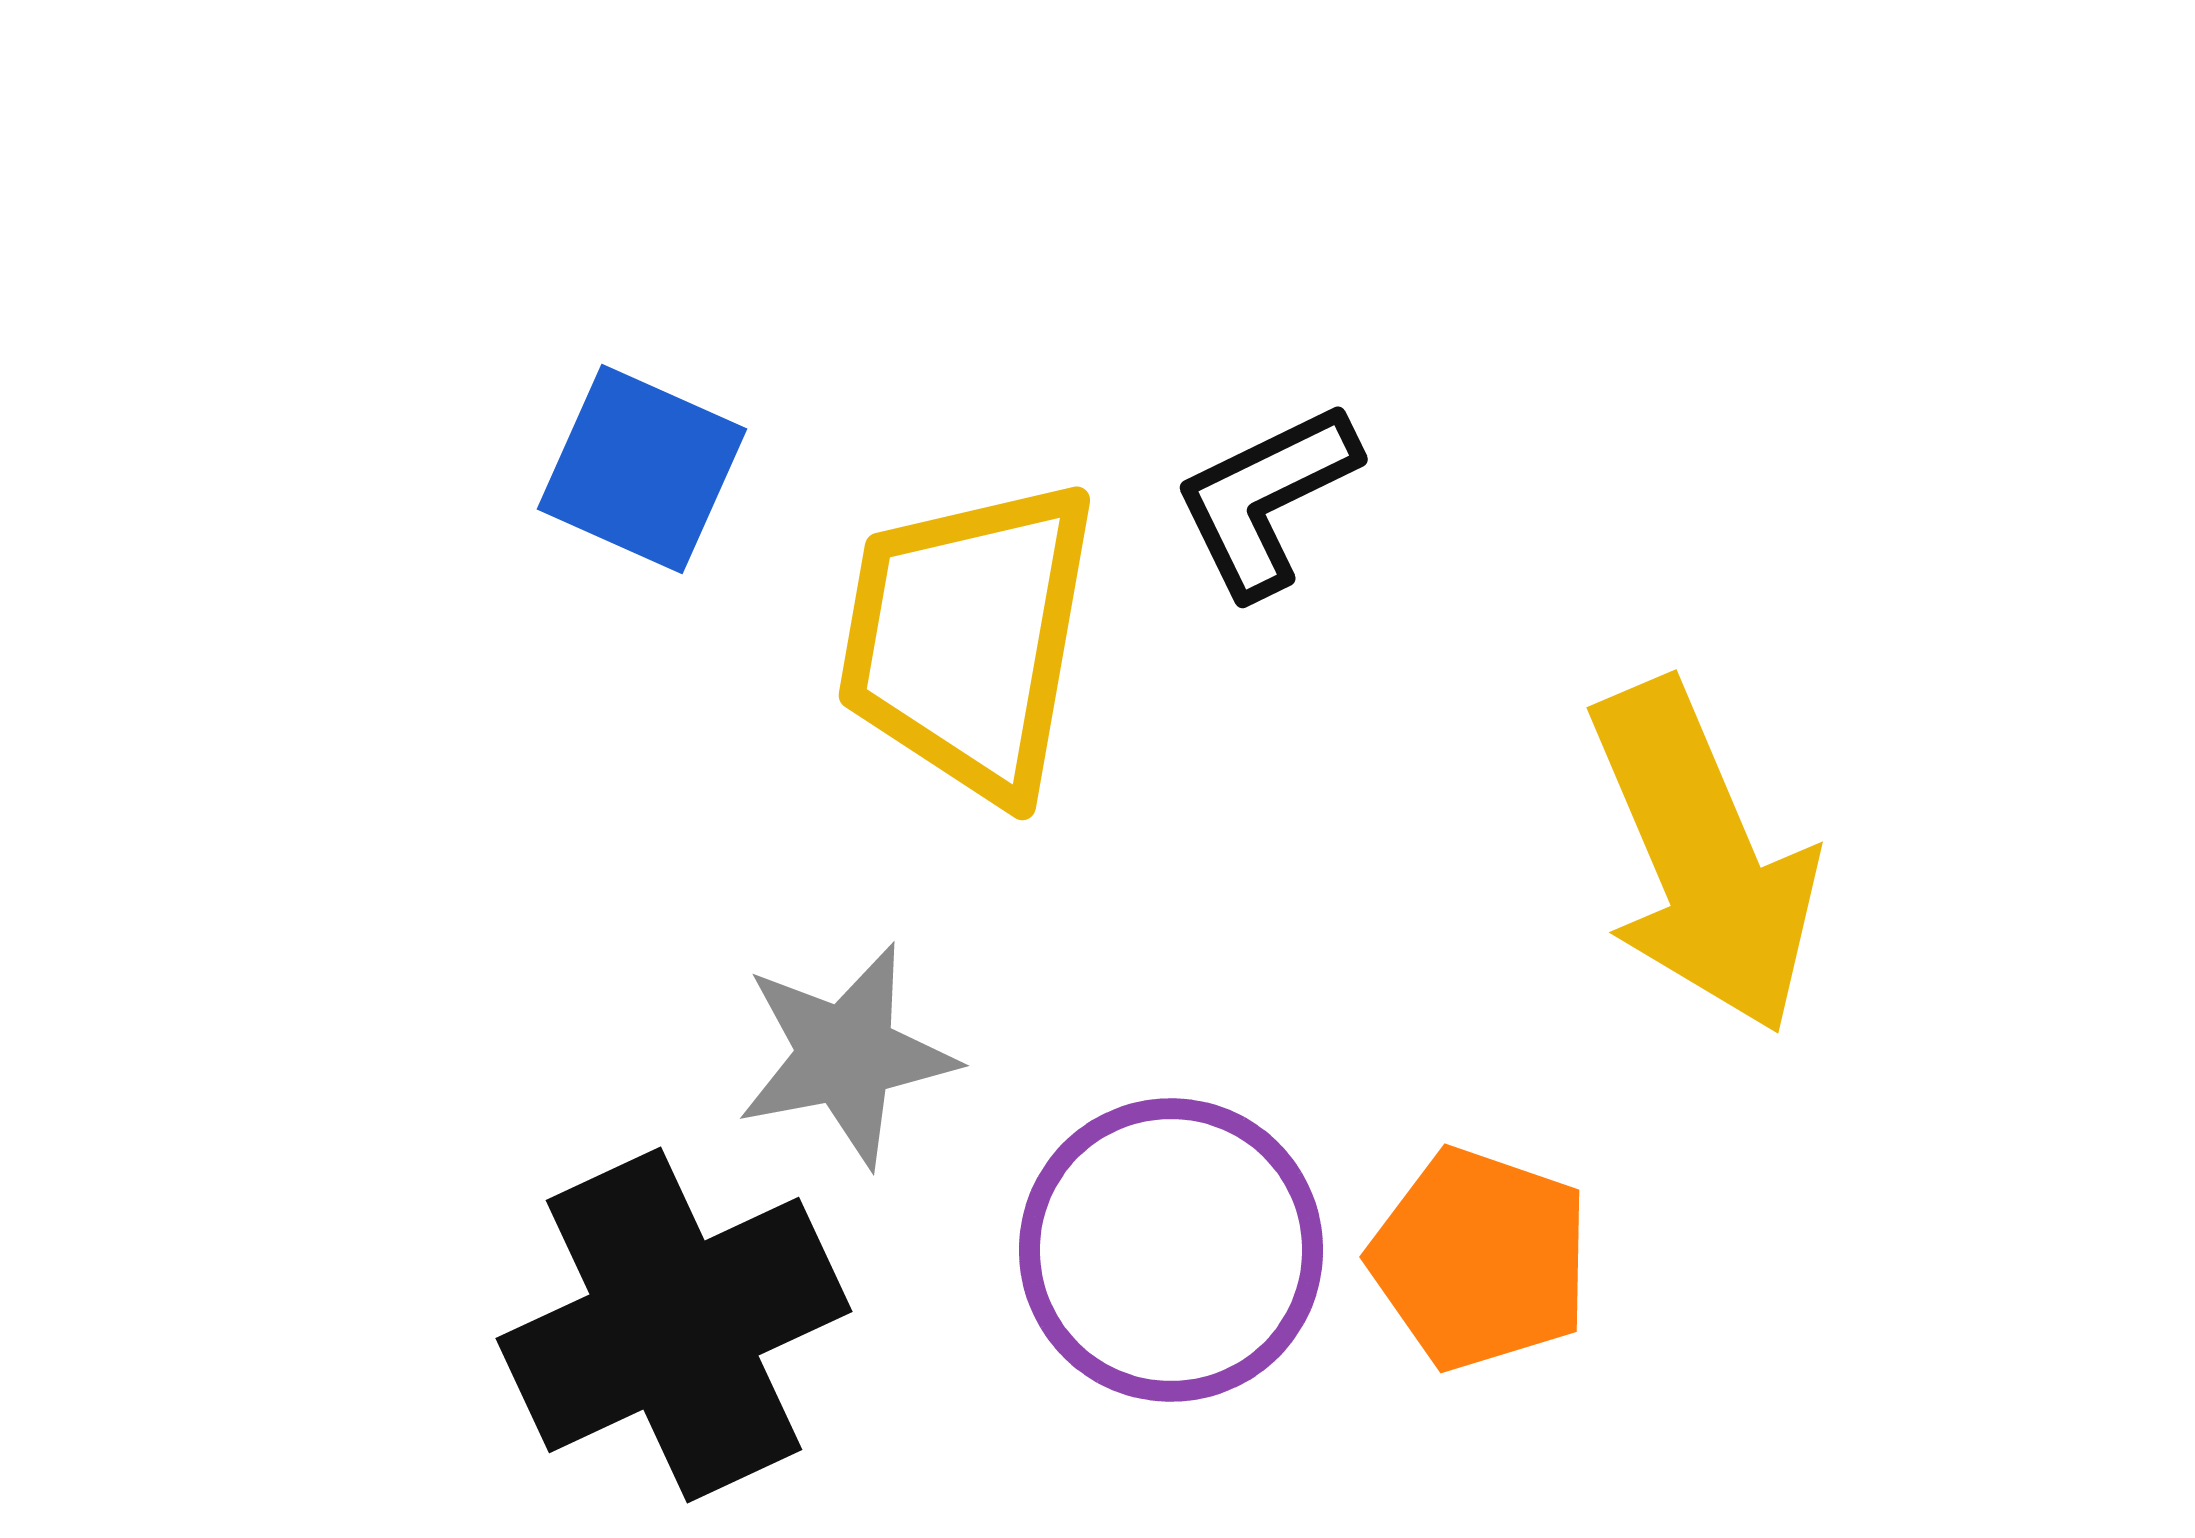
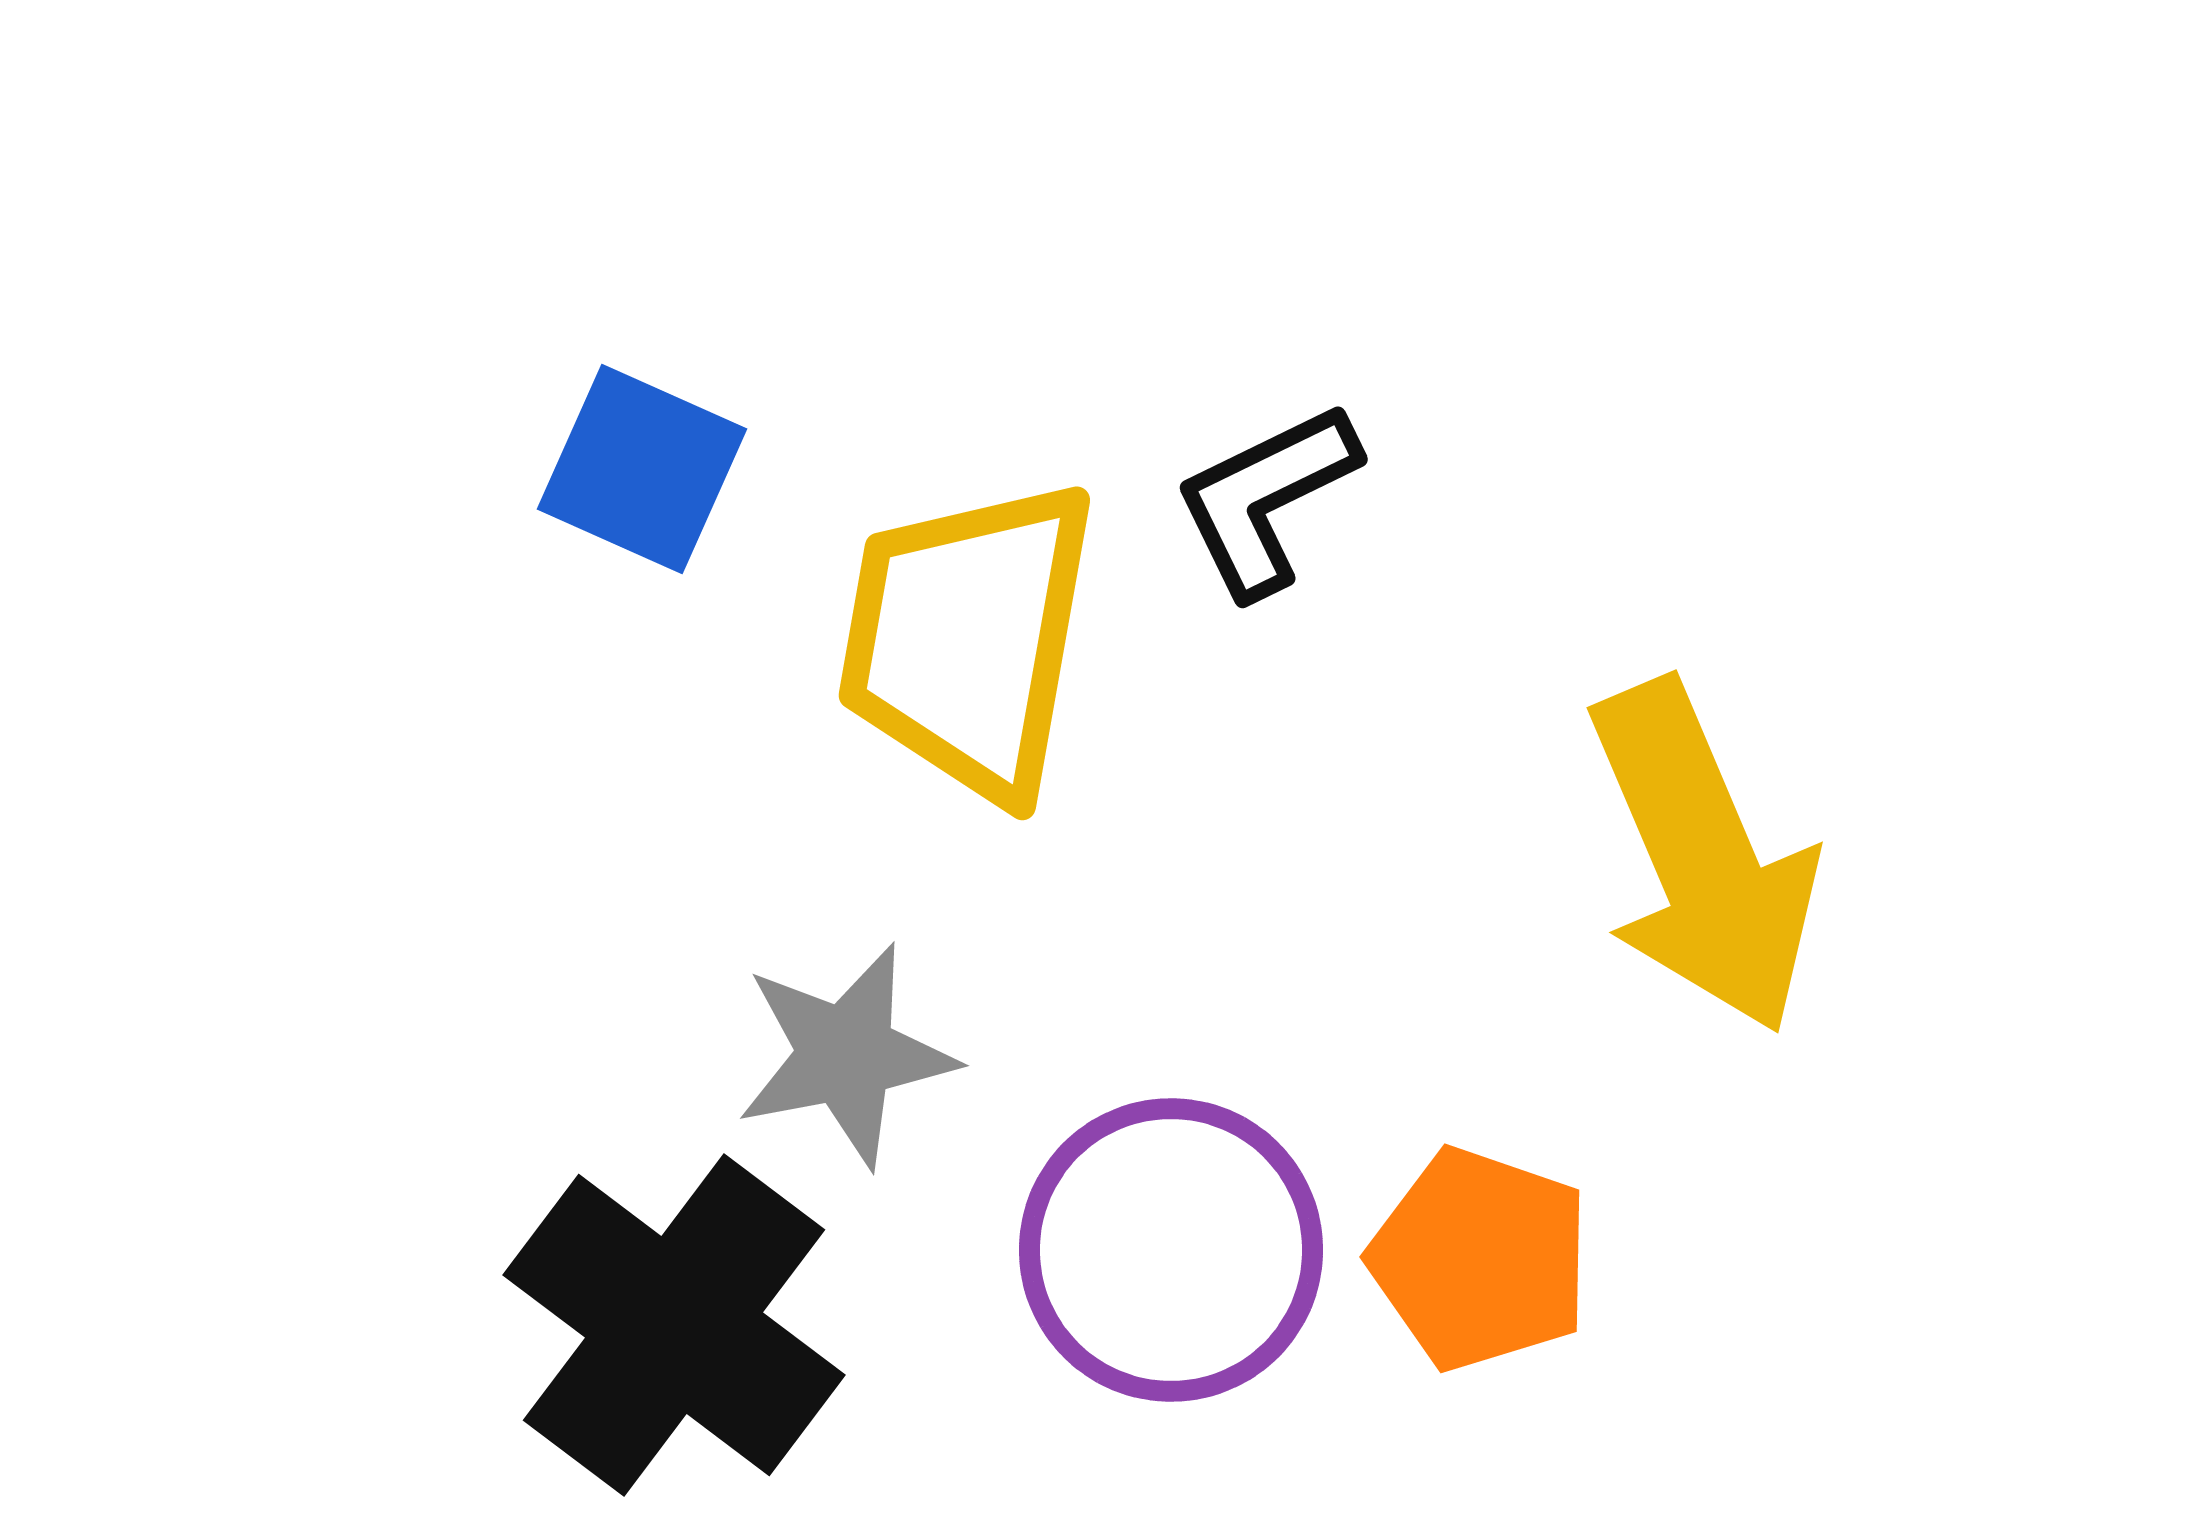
black cross: rotated 28 degrees counterclockwise
